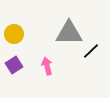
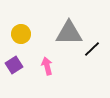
yellow circle: moved 7 px right
black line: moved 1 px right, 2 px up
